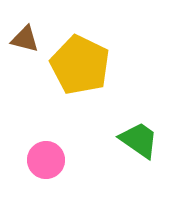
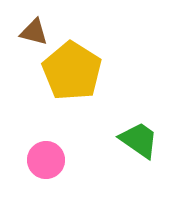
brown triangle: moved 9 px right, 7 px up
yellow pentagon: moved 8 px left, 6 px down; rotated 6 degrees clockwise
